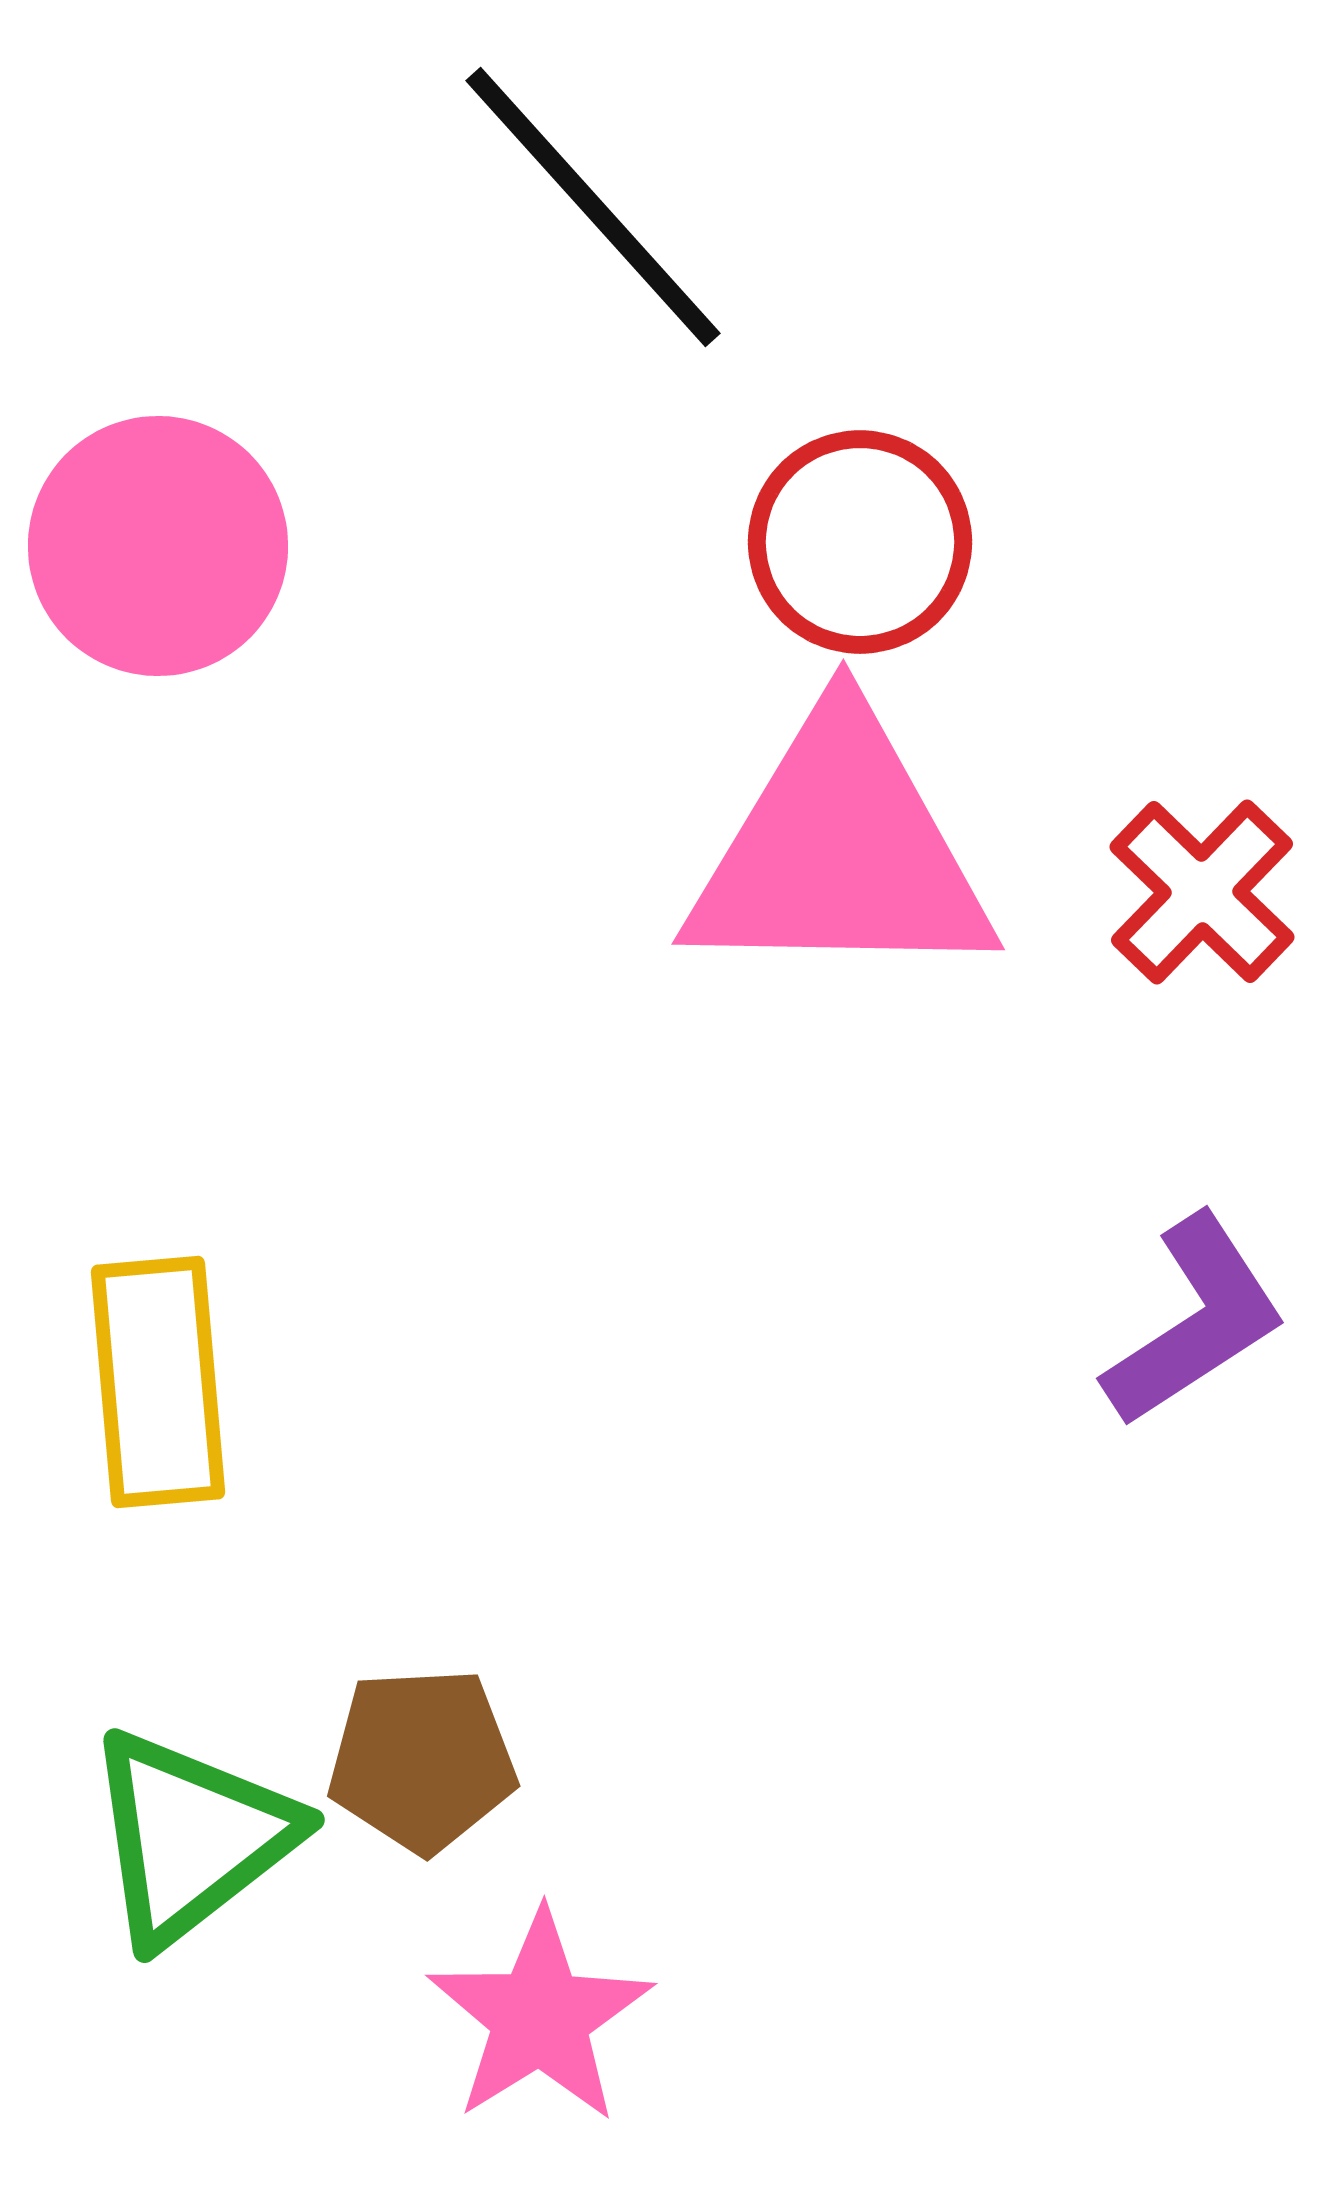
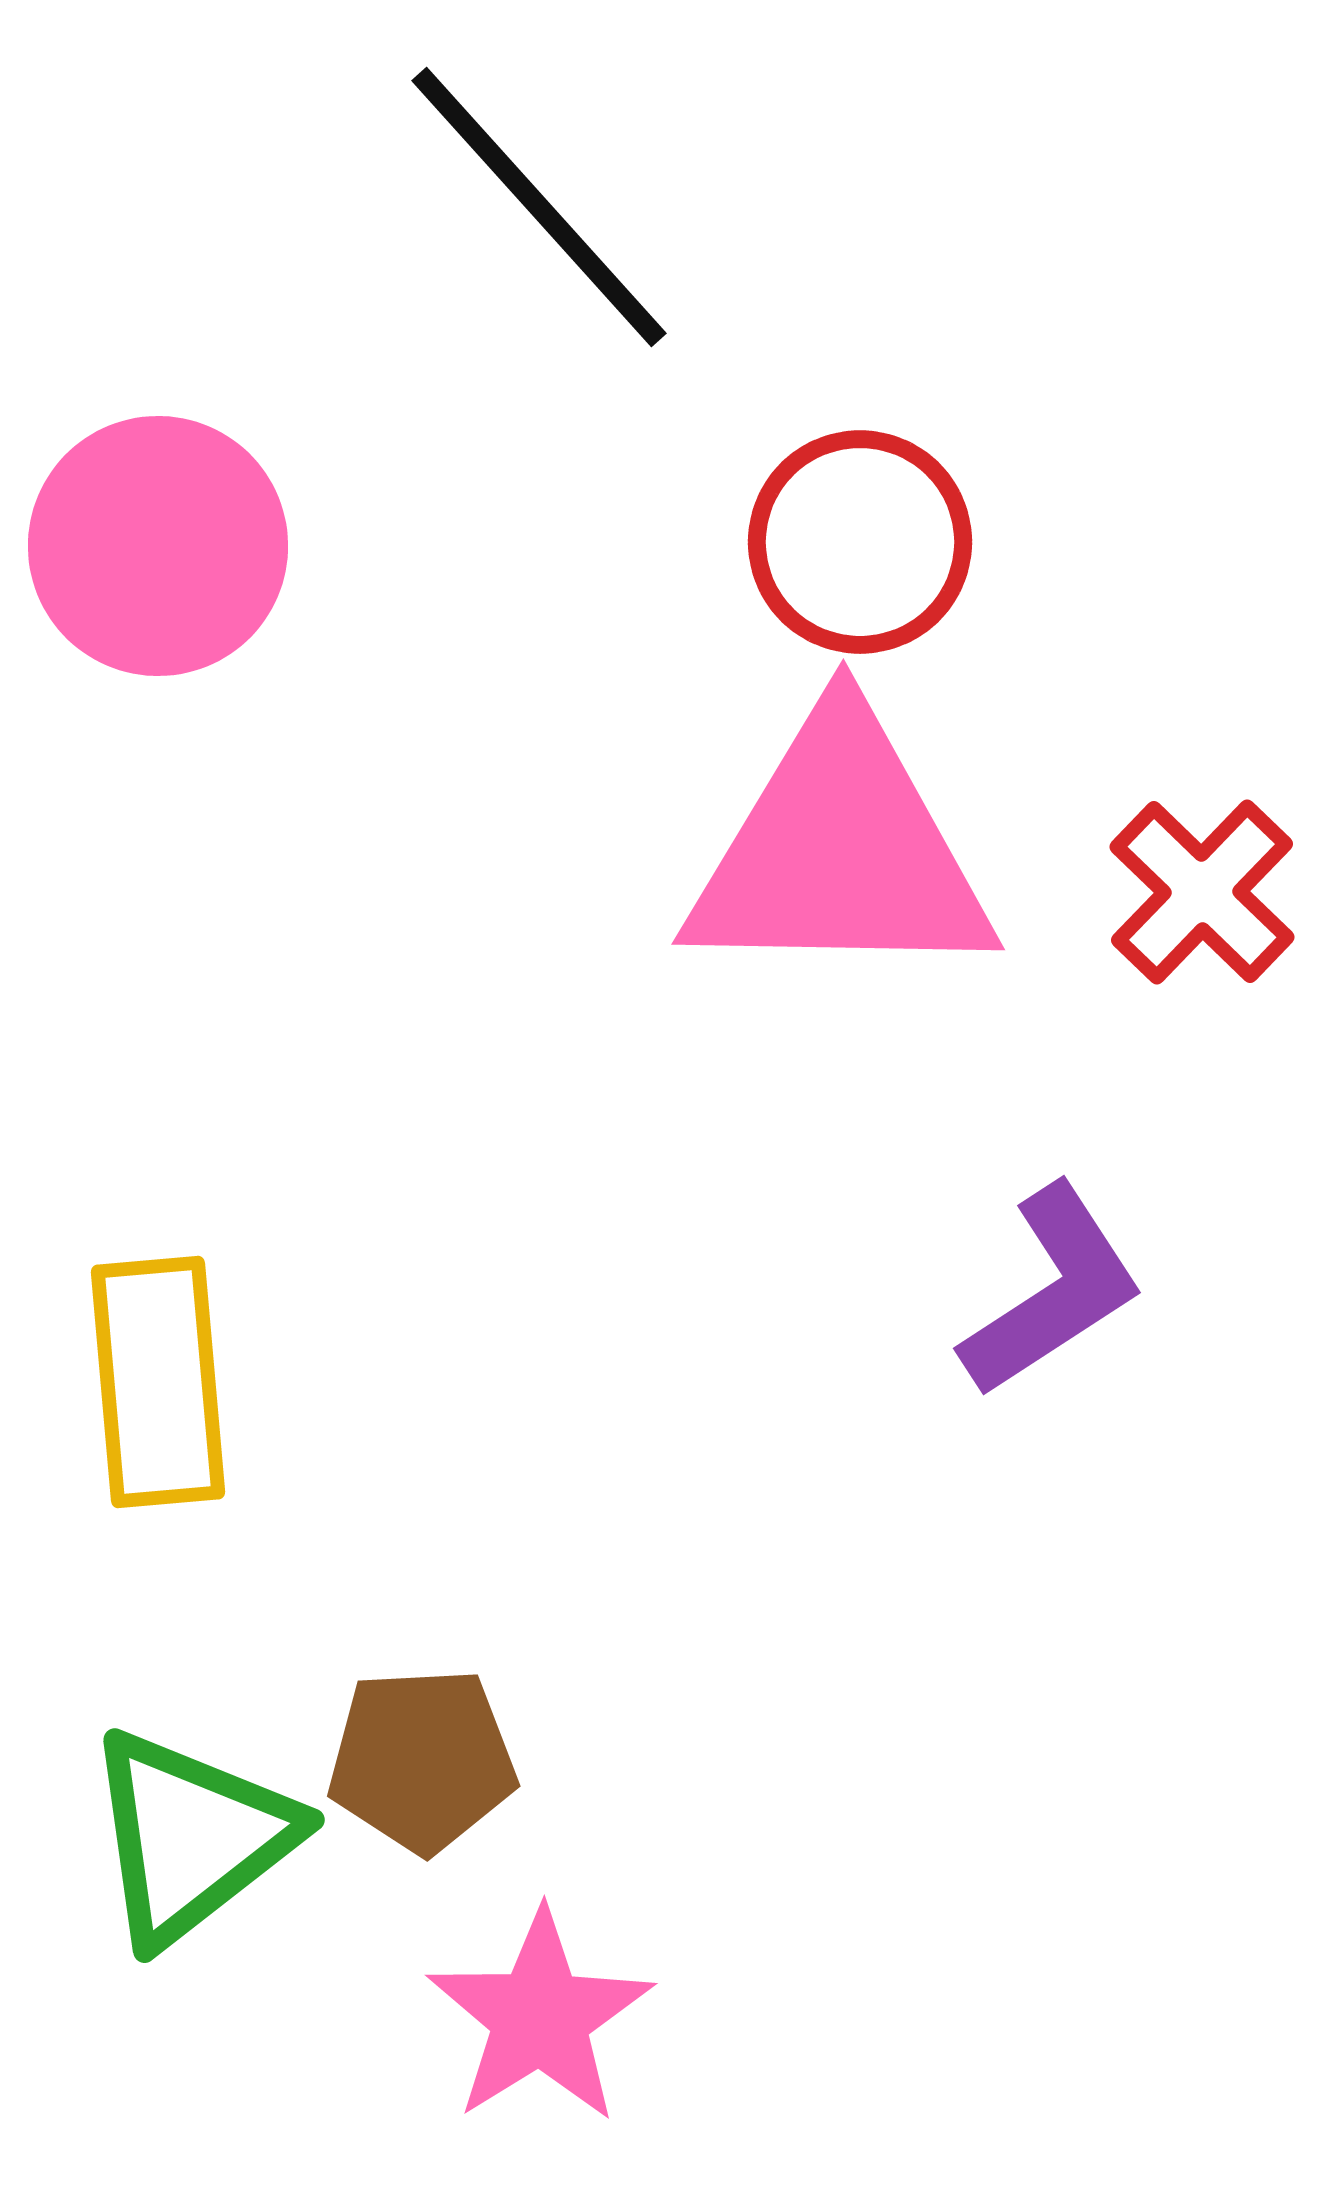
black line: moved 54 px left
purple L-shape: moved 143 px left, 30 px up
